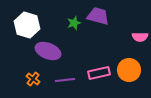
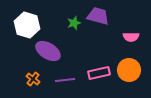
pink semicircle: moved 9 px left
purple ellipse: rotated 10 degrees clockwise
